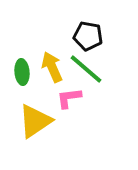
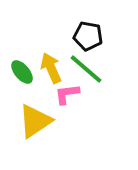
yellow arrow: moved 1 px left, 1 px down
green ellipse: rotated 35 degrees counterclockwise
pink L-shape: moved 2 px left, 4 px up
